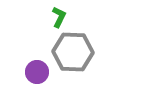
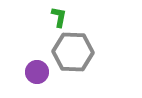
green L-shape: rotated 15 degrees counterclockwise
